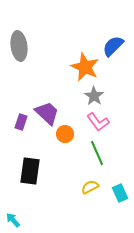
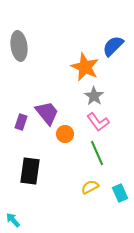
purple trapezoid: rotated 8 degrees clockwise
